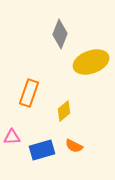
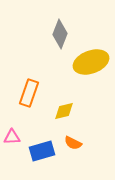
yellow diamond: rotated 25 degrees clockwise
orange semicircle: moved 1 px left, 3 px up
blue rectangle: moved 1 px down
